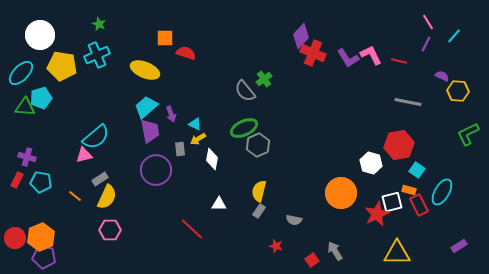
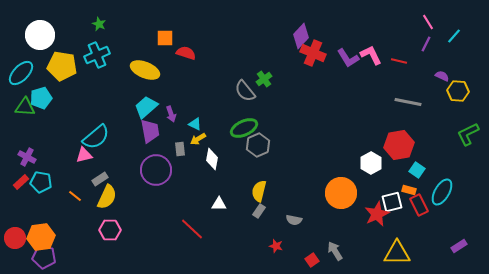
purple cross at (27, 157): rotated 12 degrees clockwise
white hexagon at (371, 163): rotated 15 degrees clockwise
red rectangle at (17, 180): moved 4 px right, 2 px down; rotated 21 degrees clockwise
orange hexagon at (41, 237): rotated 16 degrees clockwise
